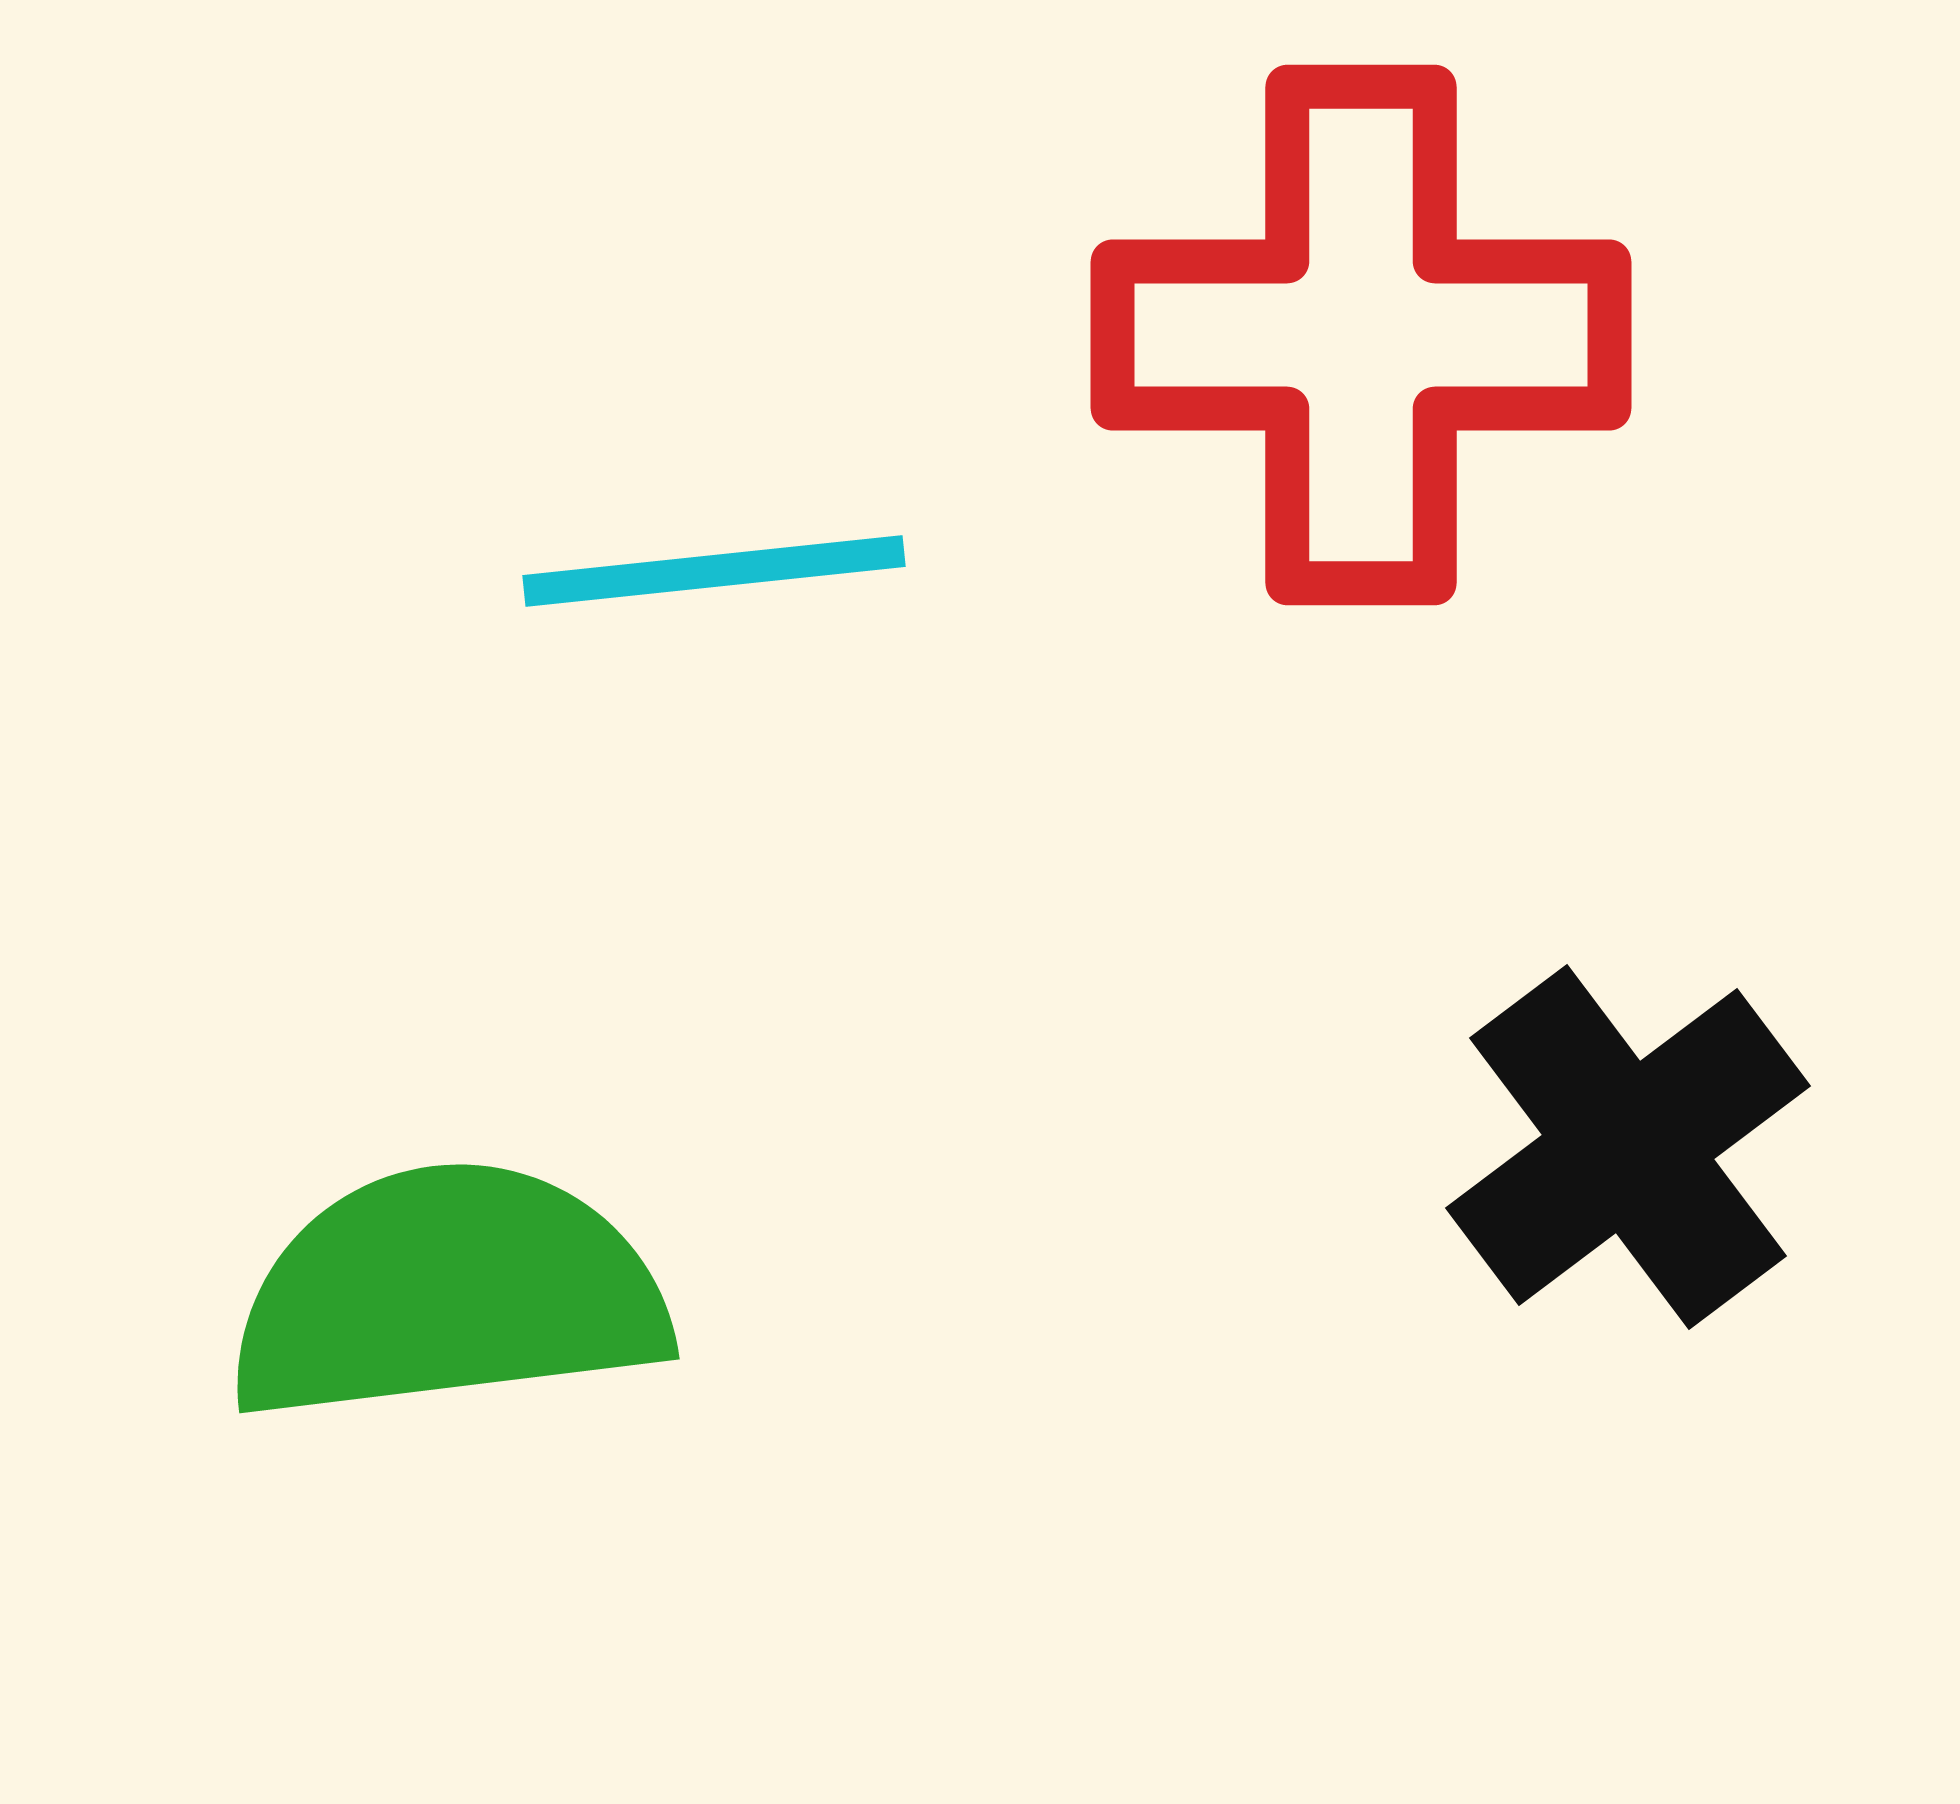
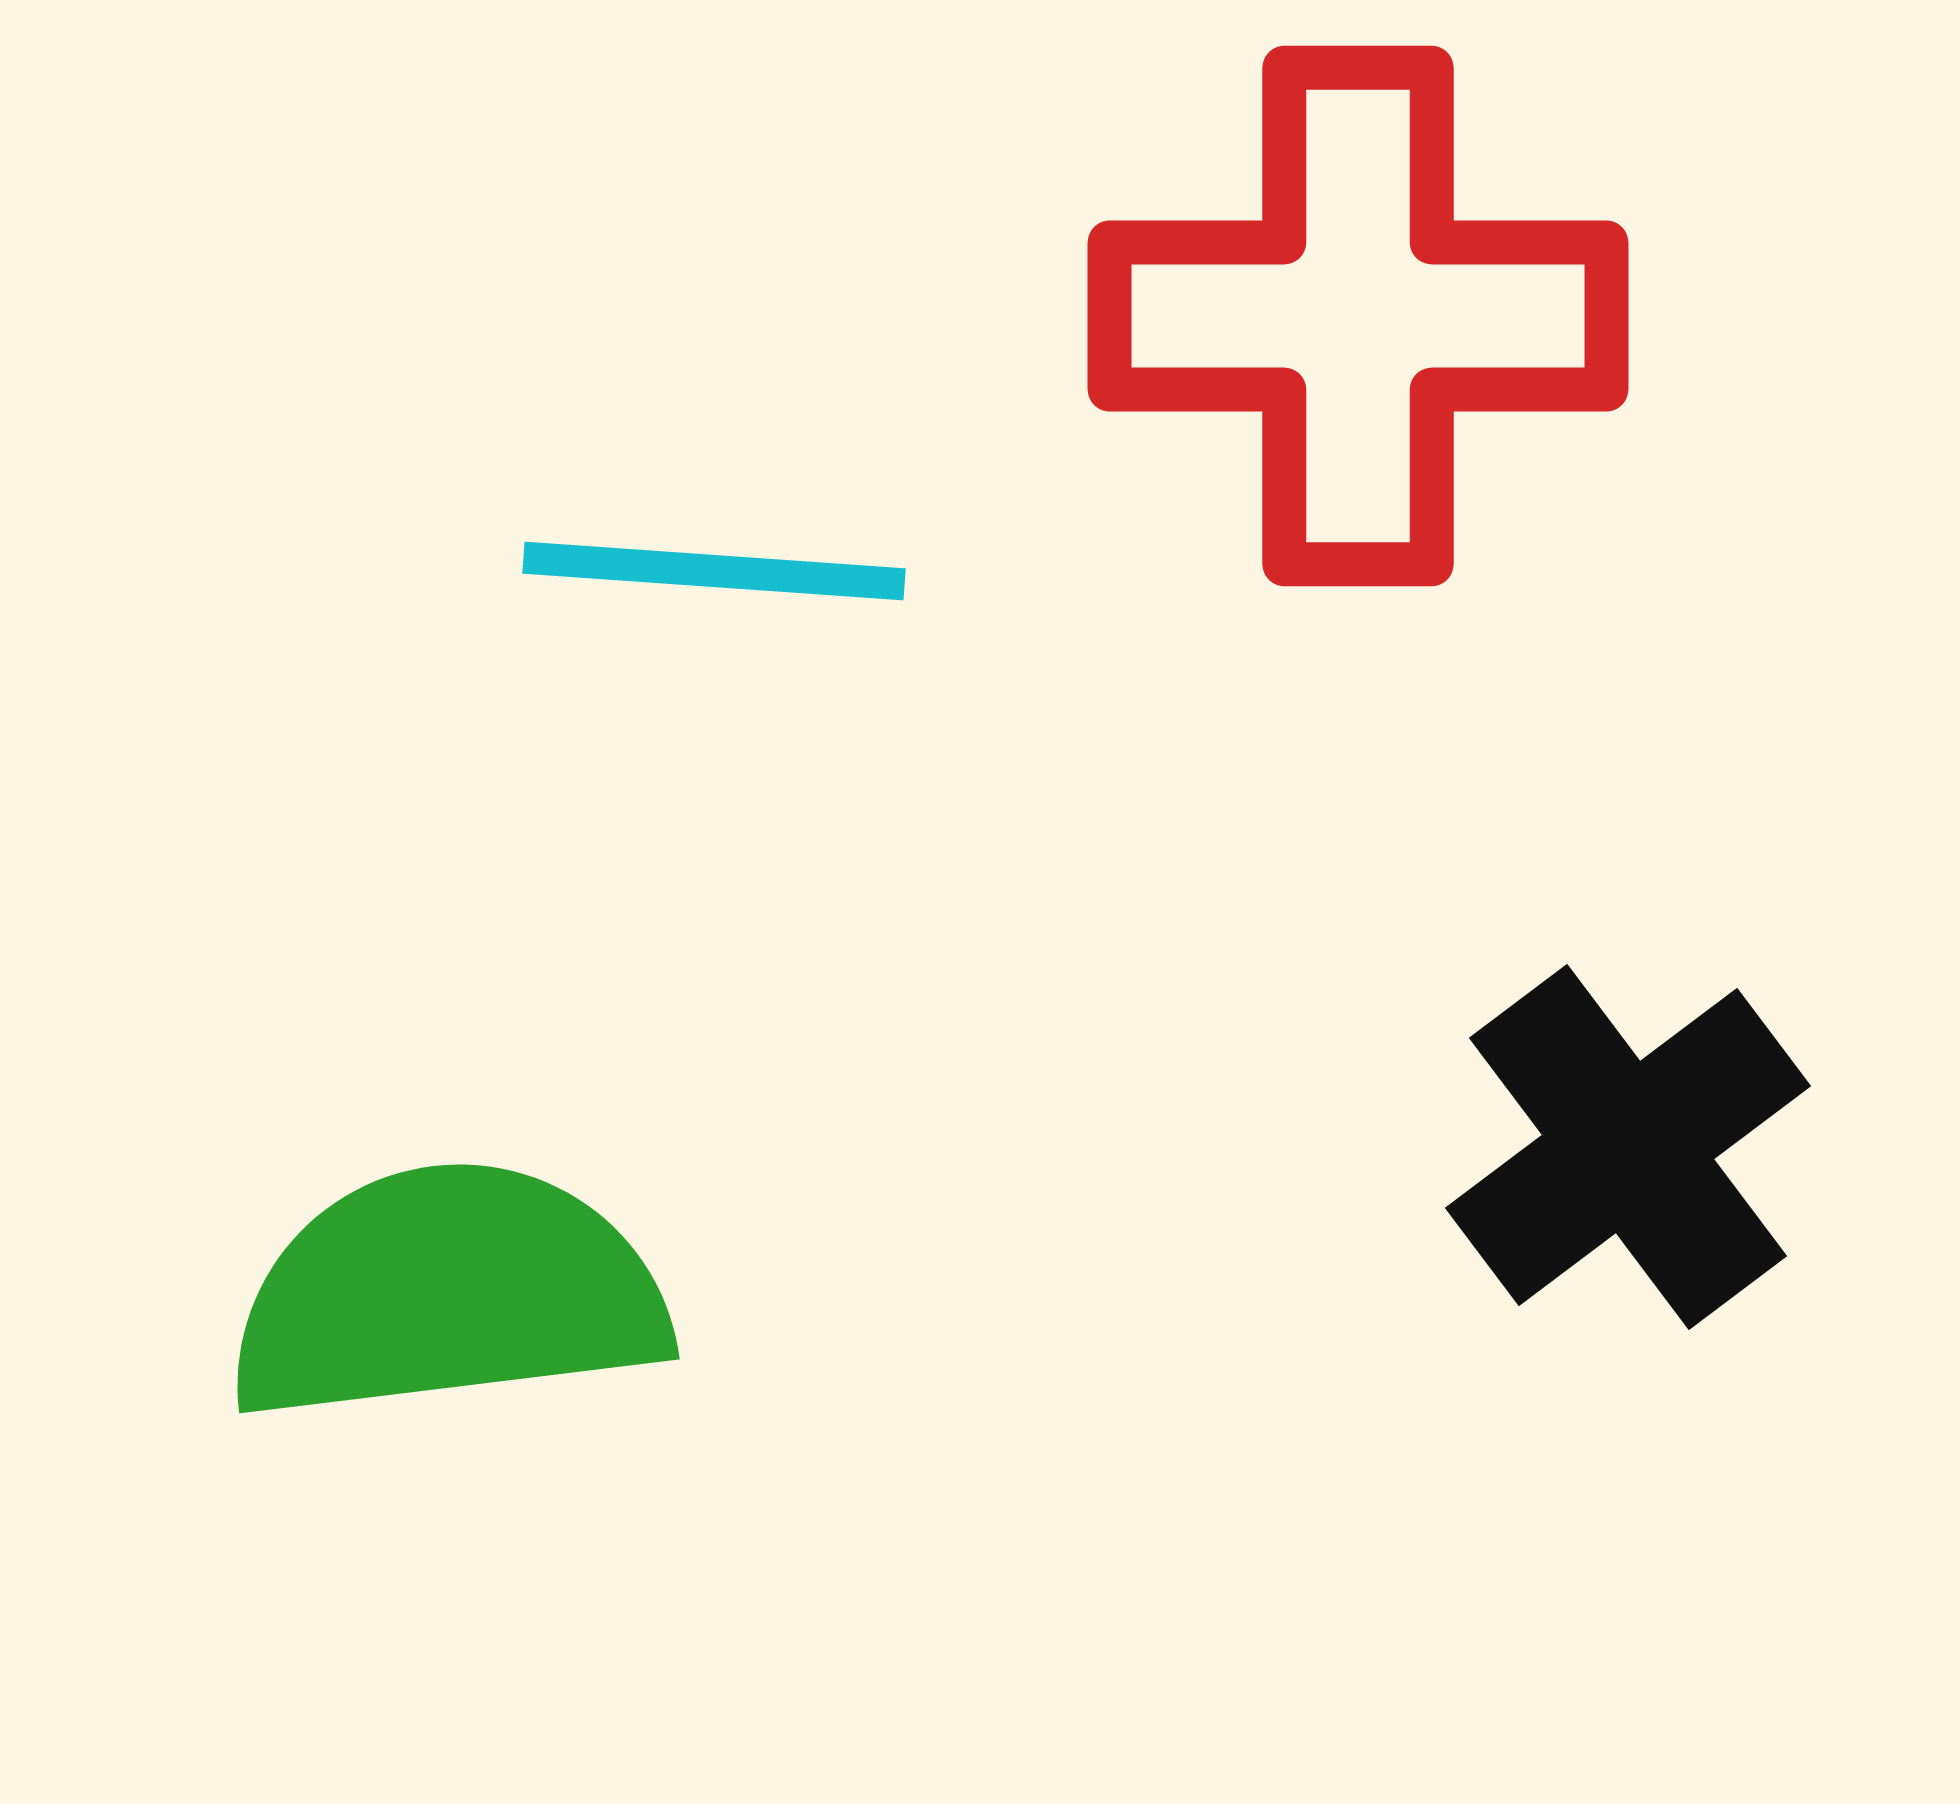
red cross: moved 3 px left, 19 px up
cyan line: rotated 10 degrees clockwise
